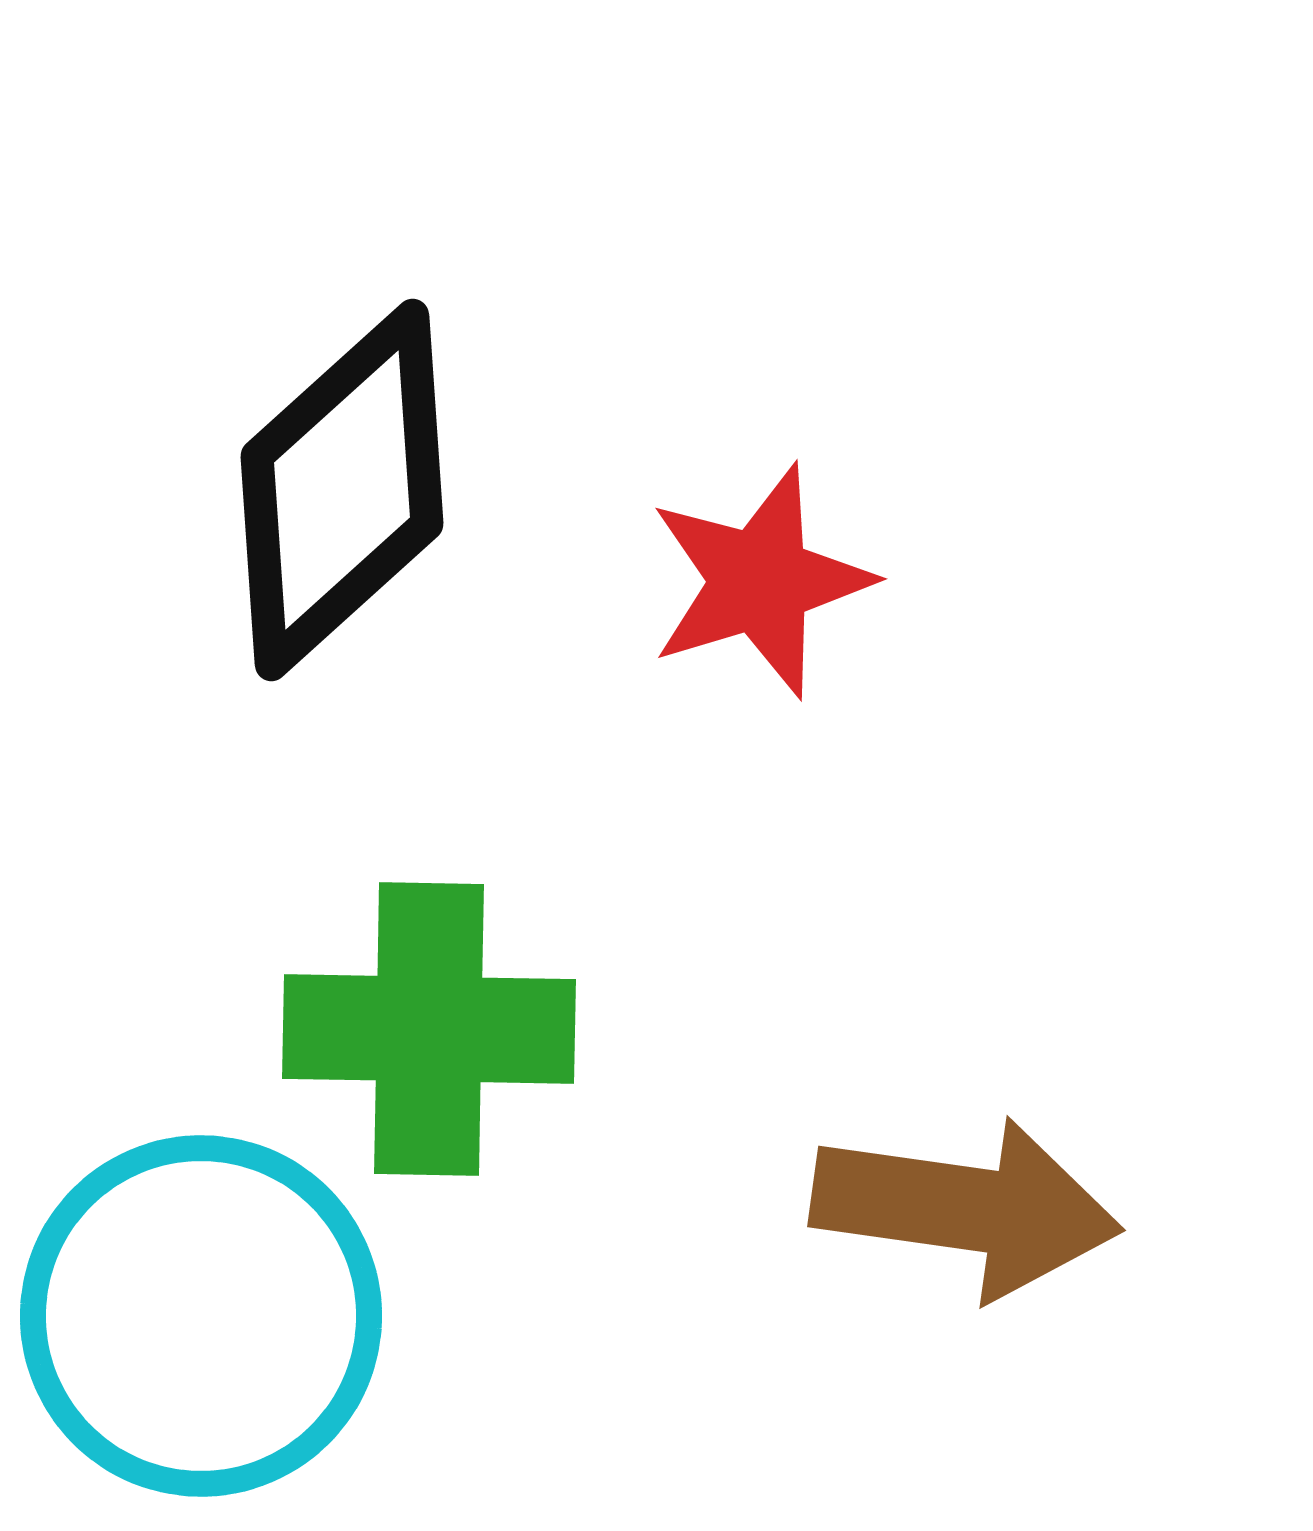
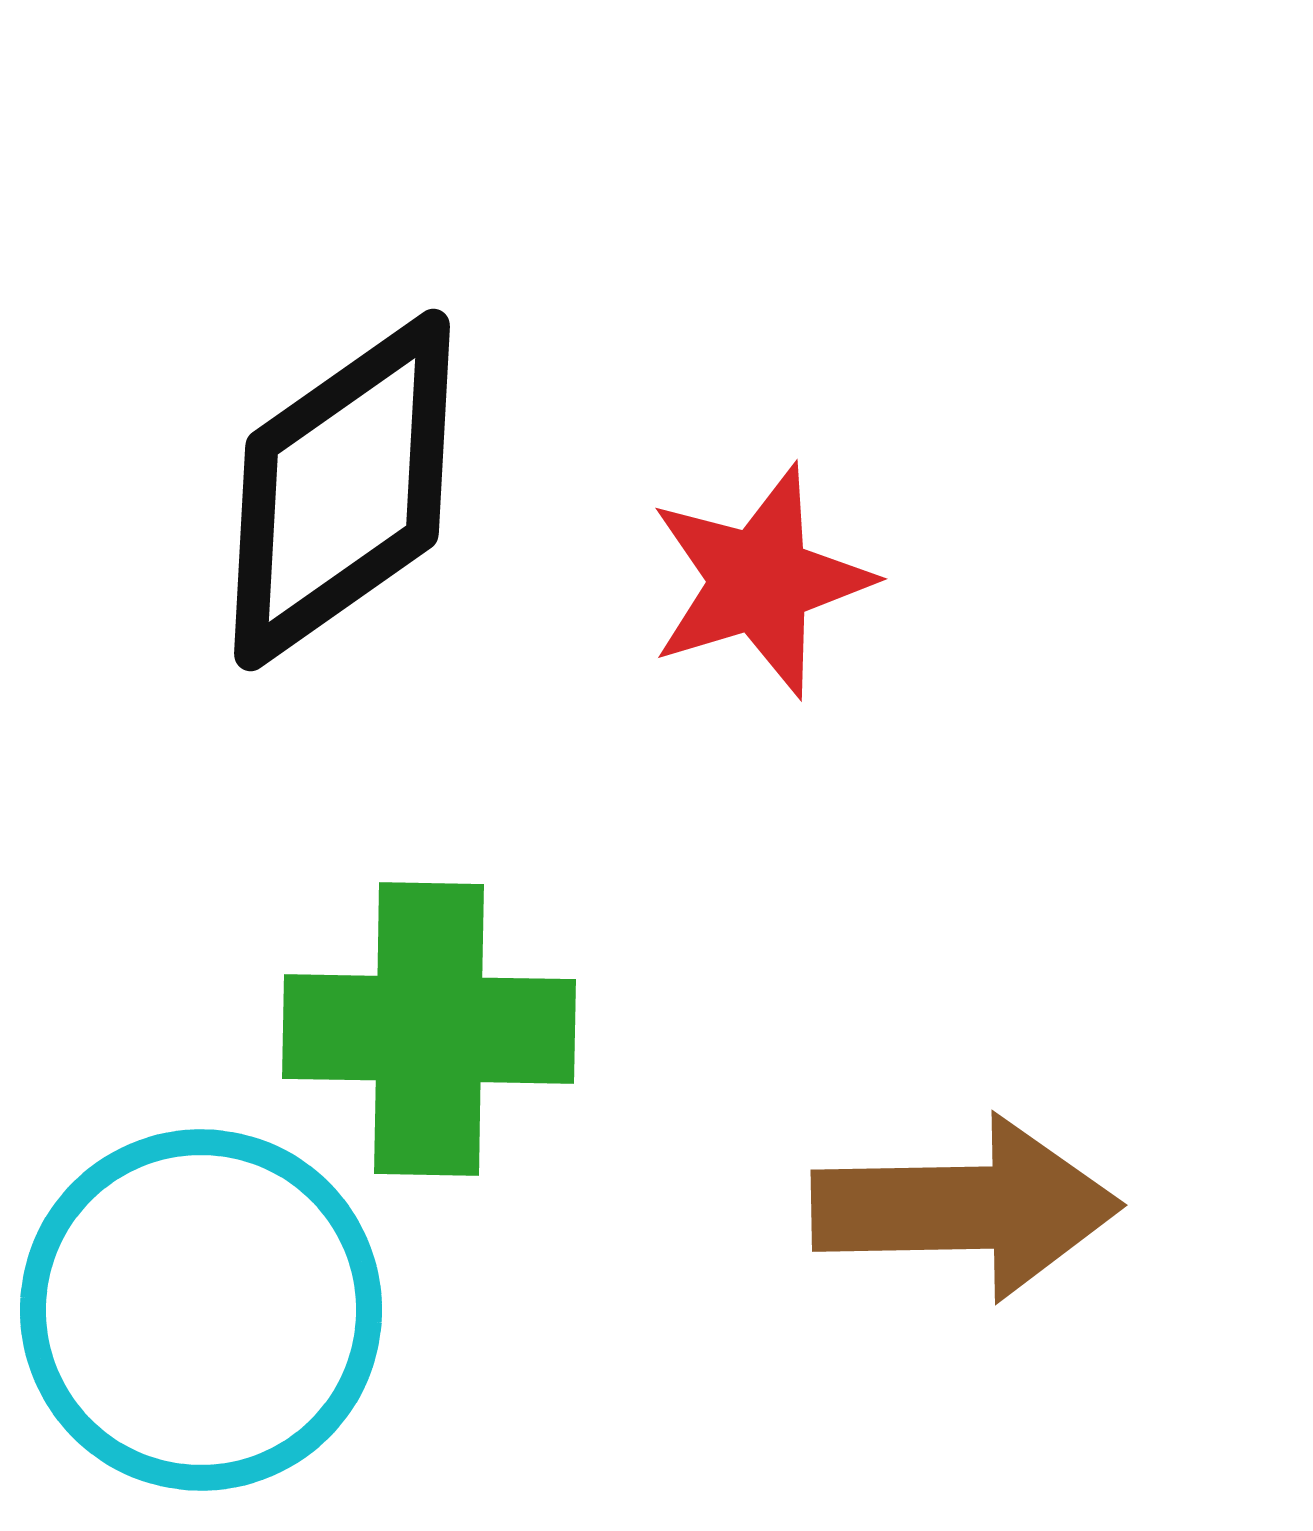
black diamond: rotated 7 degrees clockwise
brown arrow: rotated 9 degrees counterclockwise
cyan circle: moved 6 px up
